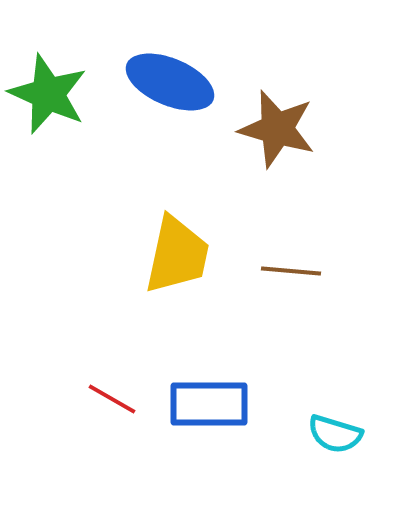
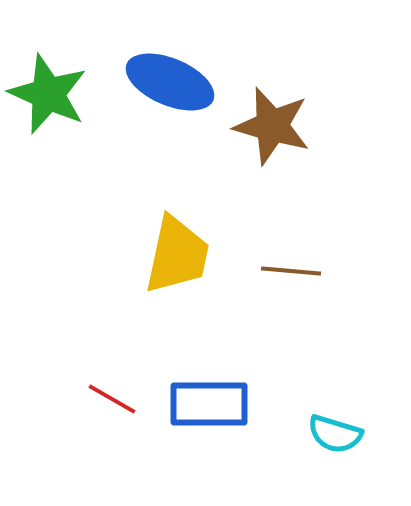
brown star: moved 5 px left, 3 px up
